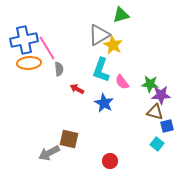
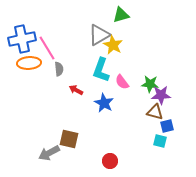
blue cross: moved 2 px left, 1 px up
red arrow: moved 1 px left, 1 px down
cyan square: moved 3 px right, 3 px up; rotated 24 degrees counterclockwise
